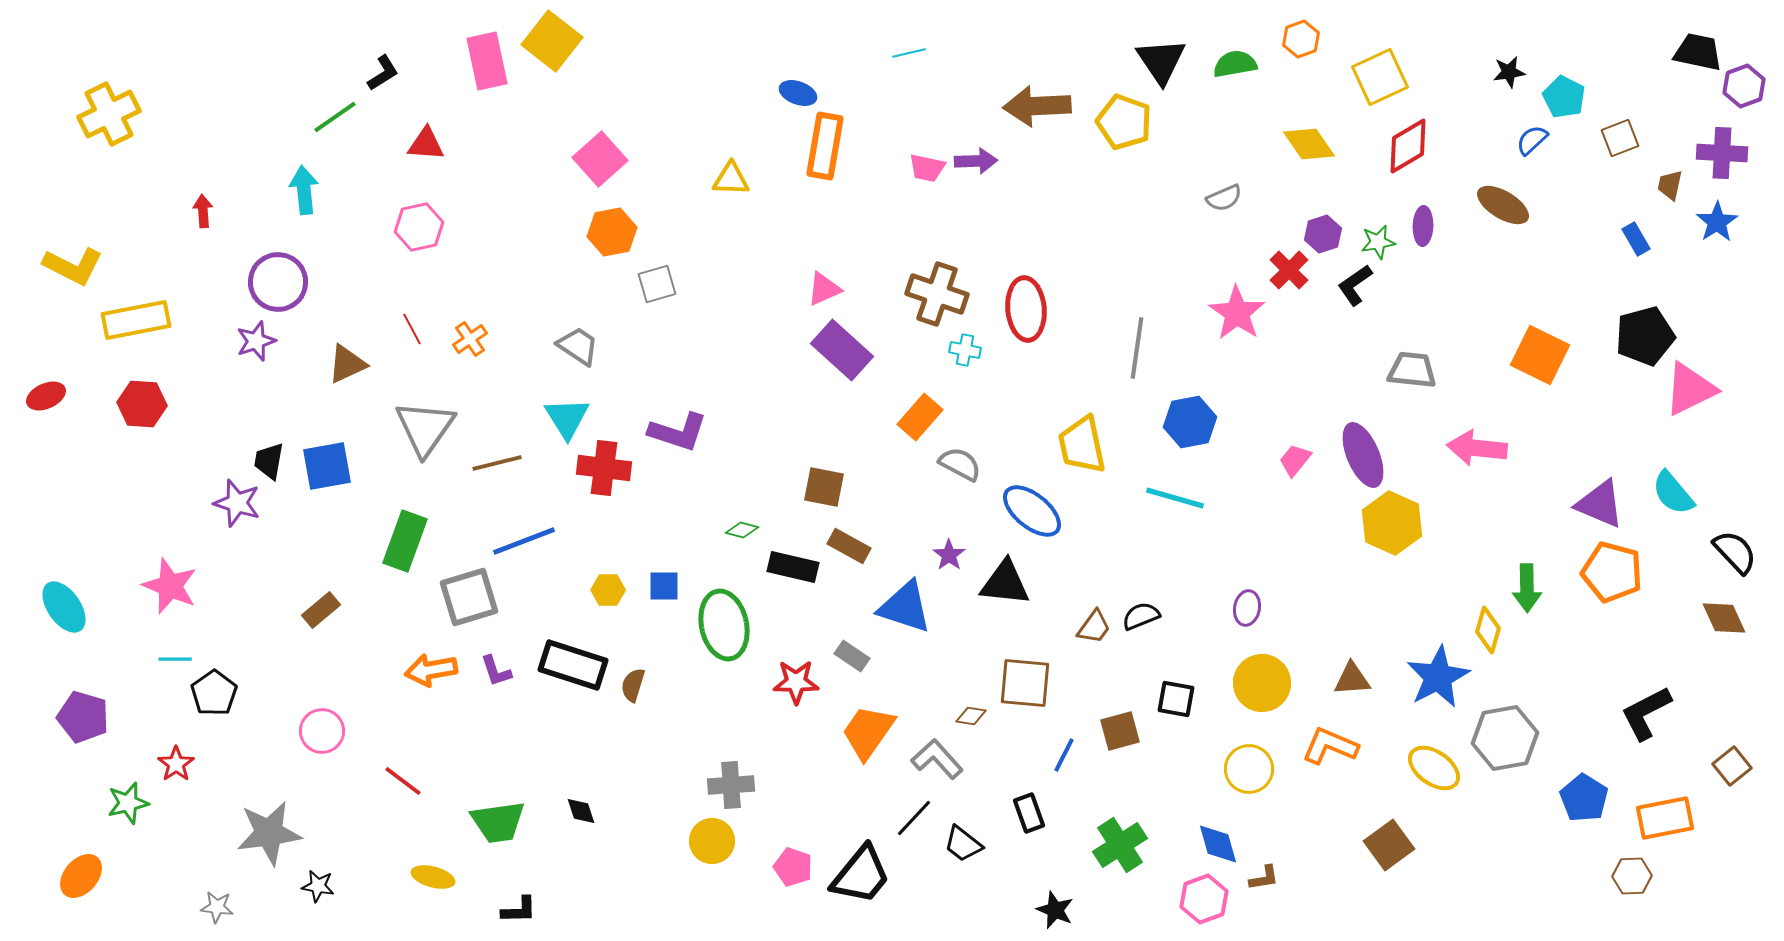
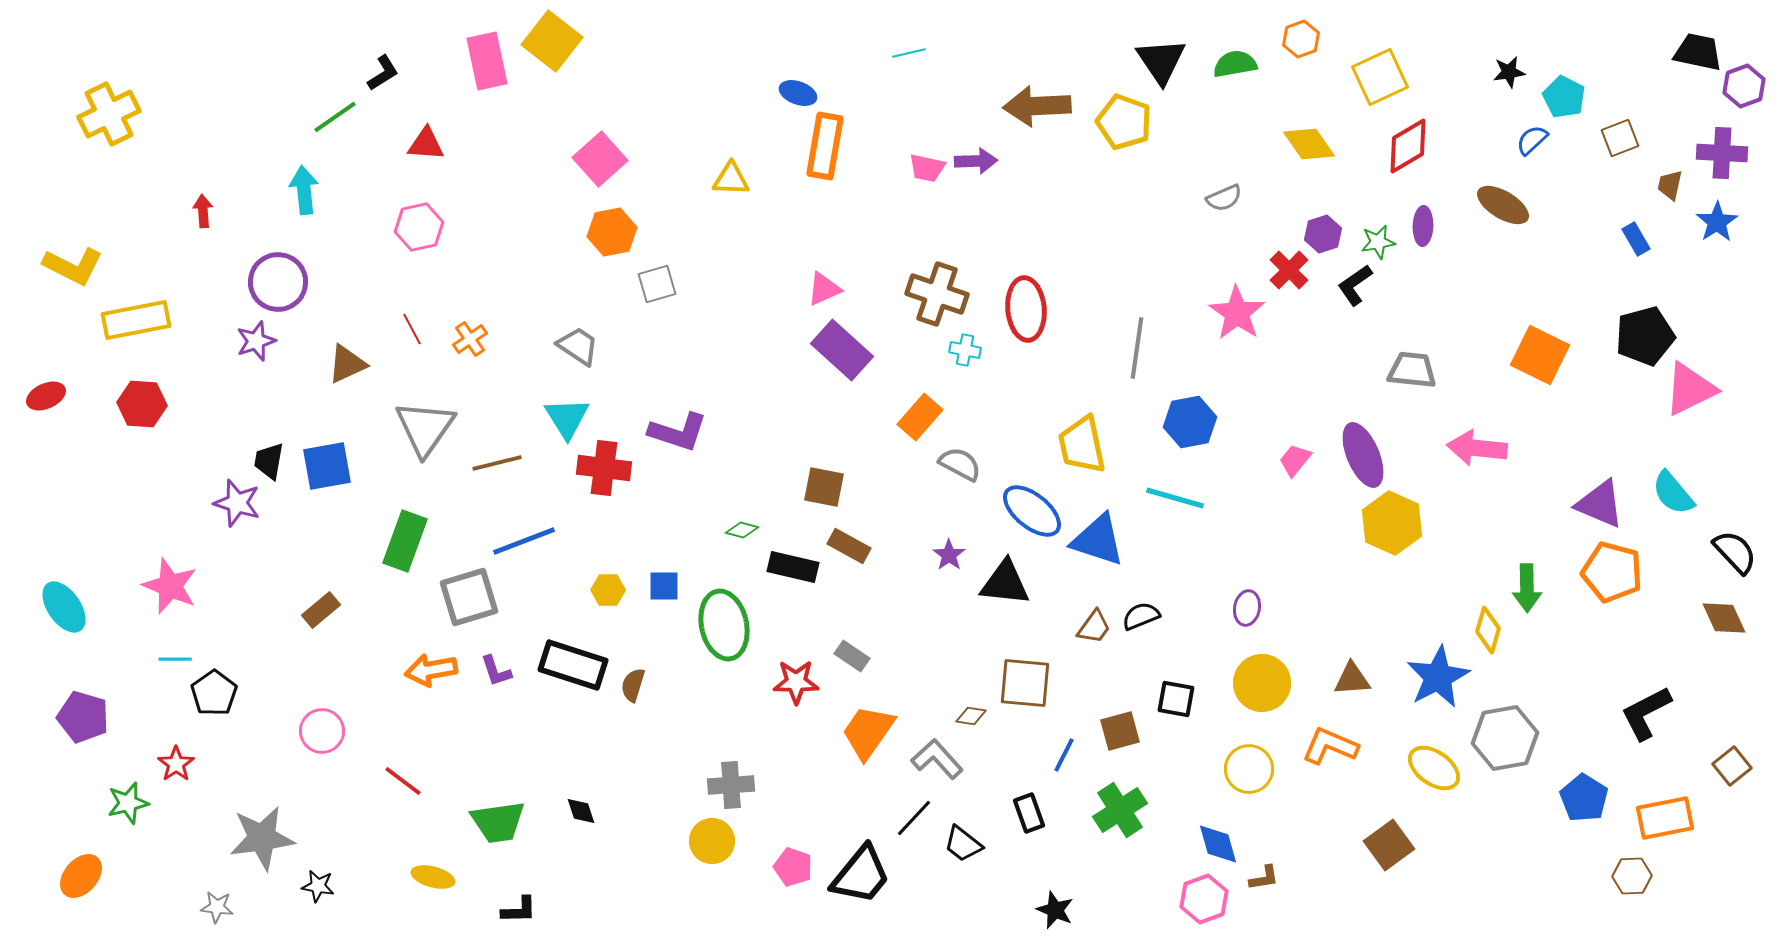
blue triangle at (905, 607): moved 193 px right, 67 px up
gray star at (269, 833): moved 7 px left, 5 px down
green cross at (1120, 845): moved 35 px up
